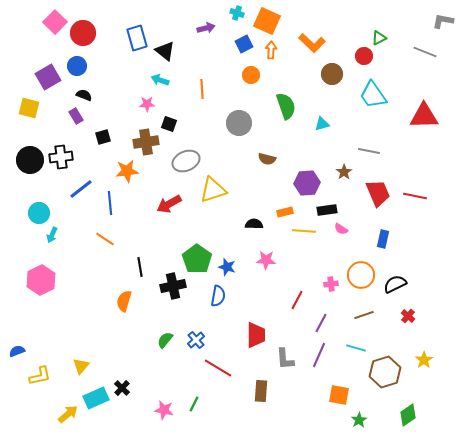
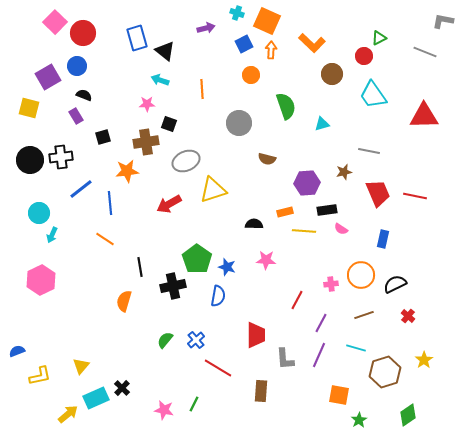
brown star at (344, 172): rotated 21 degrees clockwise
